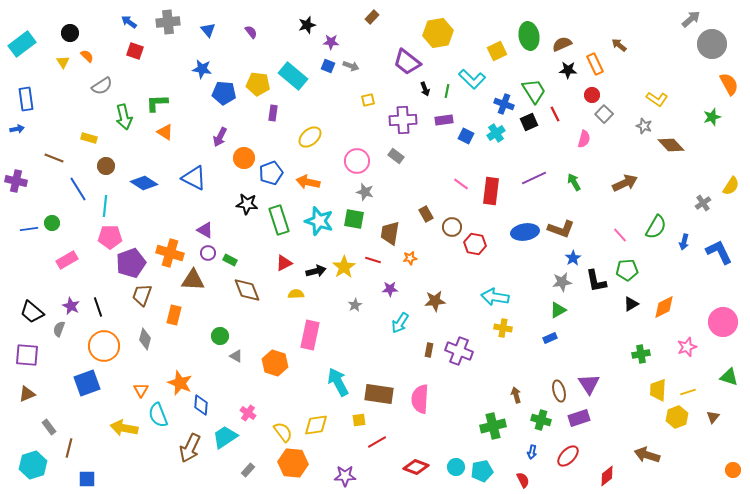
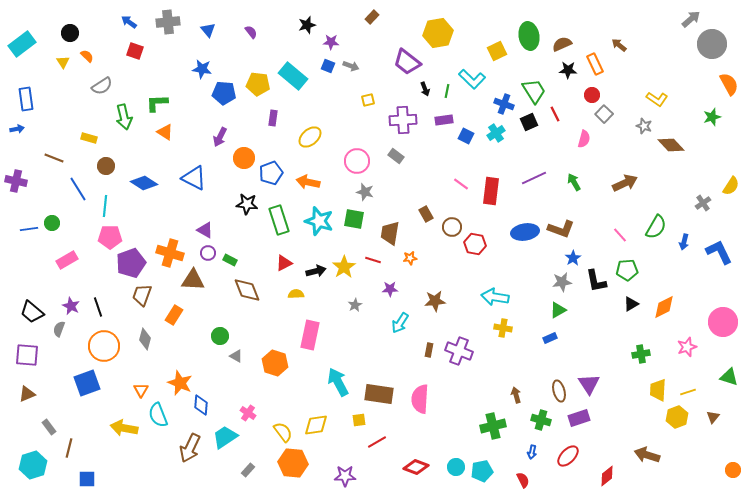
purple rectangle at (273, 113): moved 5 px down
orange rectangle at (174, 315): rotated 18 degrees clockwise
